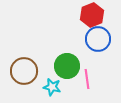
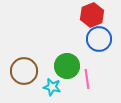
blue circle: moved 1 px right
